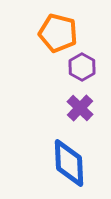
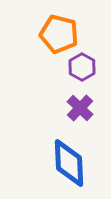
orange pentagon: moved 1 px right, 1 px down
